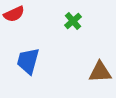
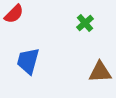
red semicircle: rotated 20 degrees counterclockwise
green cross: moved 12 px right, 2 px down
